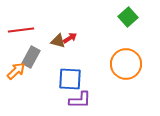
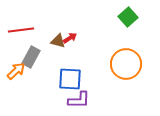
purple L-shape: moved 1 px left
